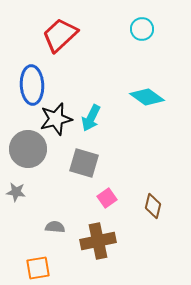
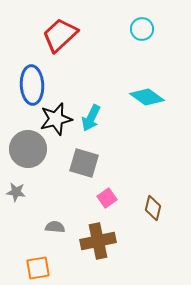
brown diamond: moved 2 px down
